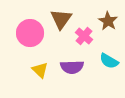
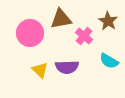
brown triangle: rotated 45 degrees clockwise
purple semicircle: moved 5 px left
